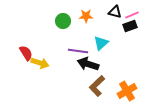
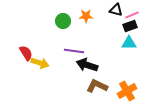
black triangle: moved 1 px right, 2 px up
cyan triangle: moved 28 px right; rotated 42 degrees clockwise
purple line: moved 4 px left
black arrow: moved 1 px left, 1 px down
brown L-shape: rotated 70 degrees clockwise
